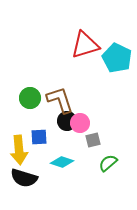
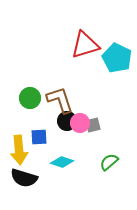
gray square: moved 15 px up
green semicircle: moved 1 px right, 1 px up
